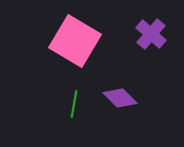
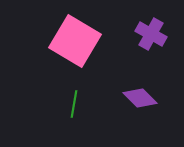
purple cross: rotated 12 degrees counterclockwise
purple diamond: moved 20 px right
